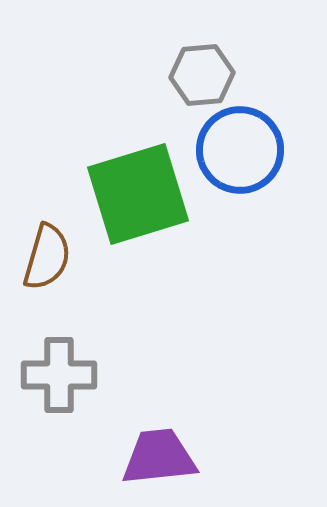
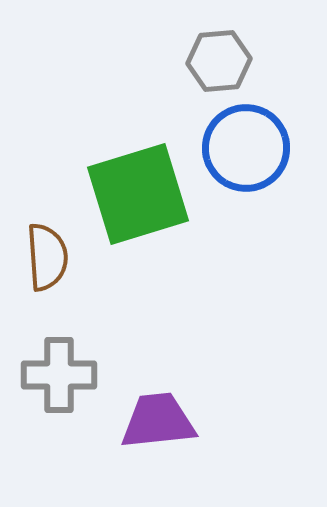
gray hexagon: moved 17 px right, 14 px up
blue circle: moved 6 px right, 2 px up
brown semicircle: rotated 20 degrees counterclockwise
purple trapezoid: moved 1 px left, 36 px up
